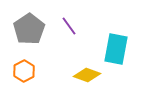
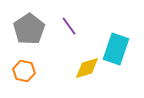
cyan rectangle: rotated 8 degrees clockwise
orange hexagon: rotated 20 degrees counterclockwise
yellow diamond: moved 7 px up; rotated 36 degrees counterclockwise
